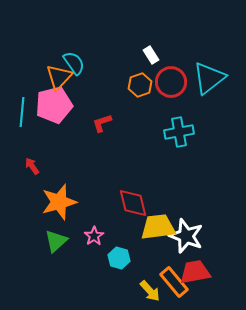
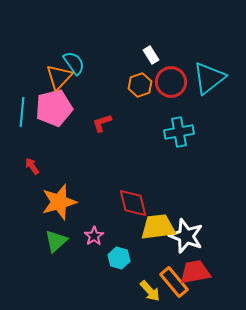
pink pentagon: moved 3 px down
